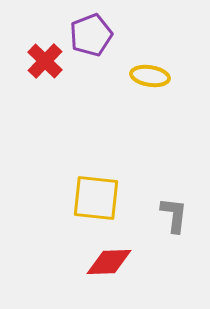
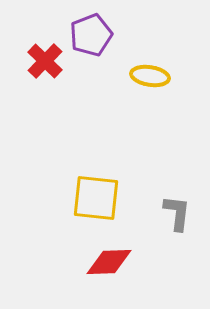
gray L-shape: moved 3 px right, 2 px up
